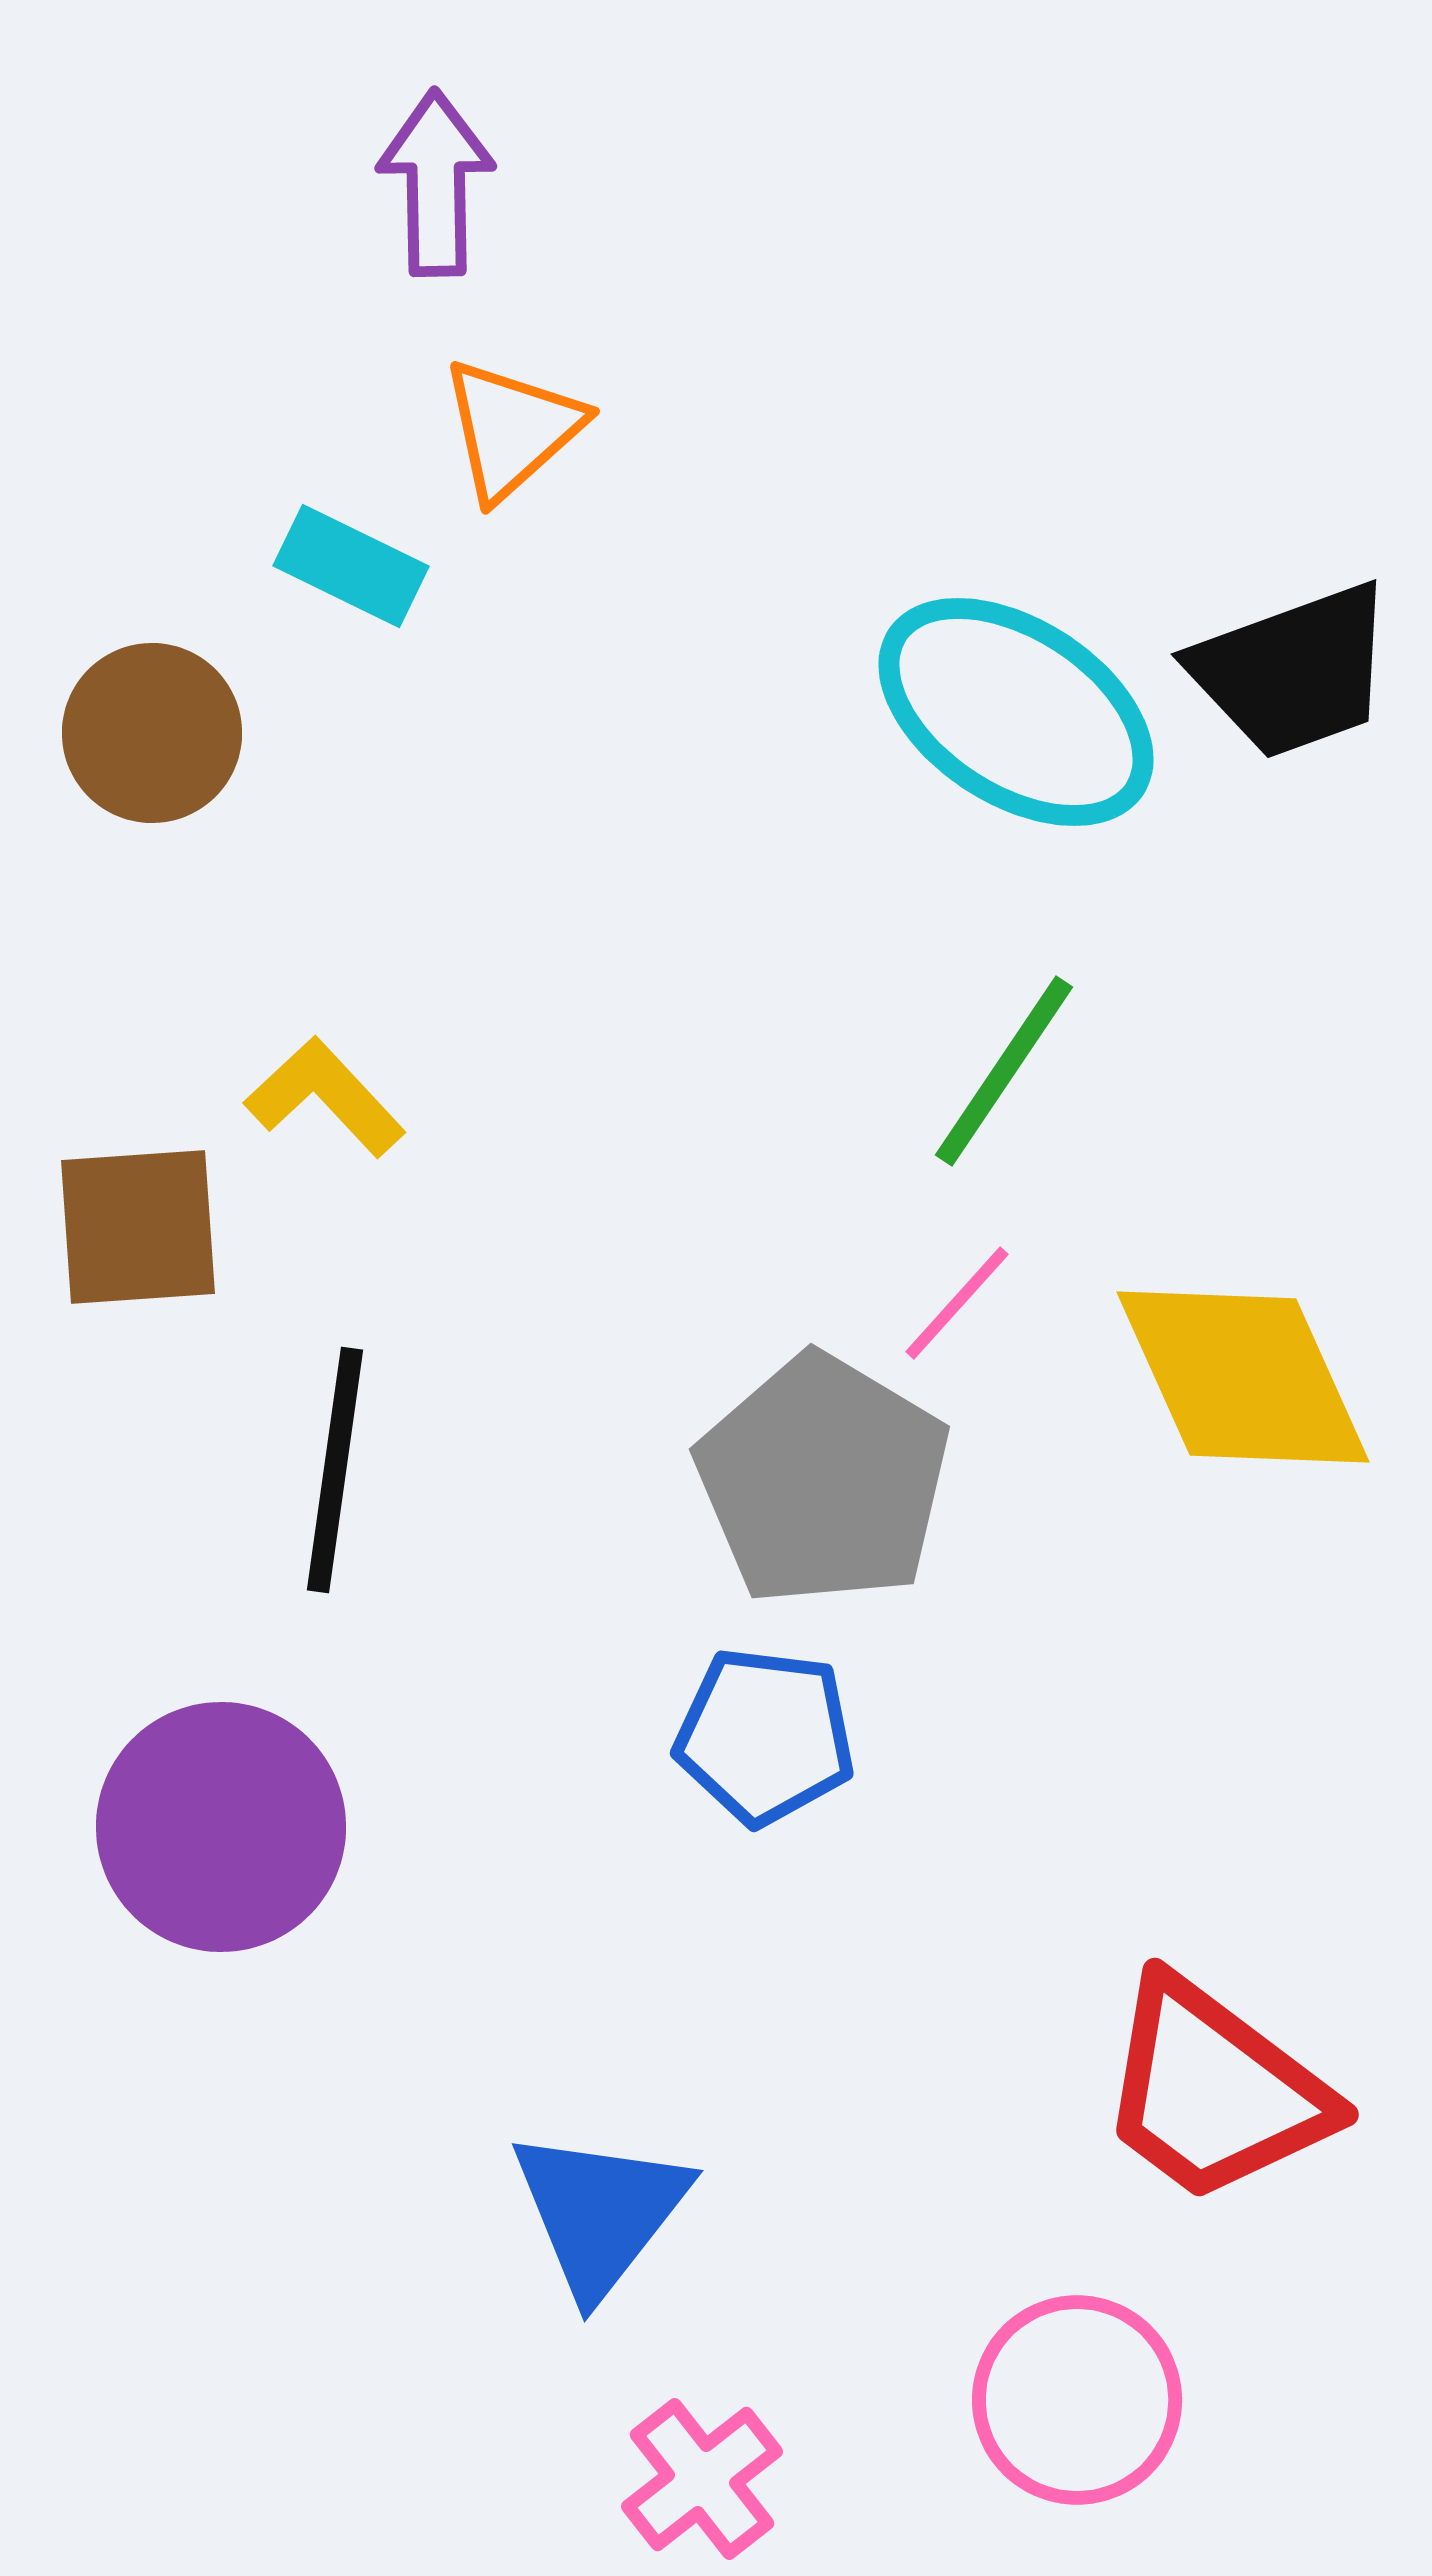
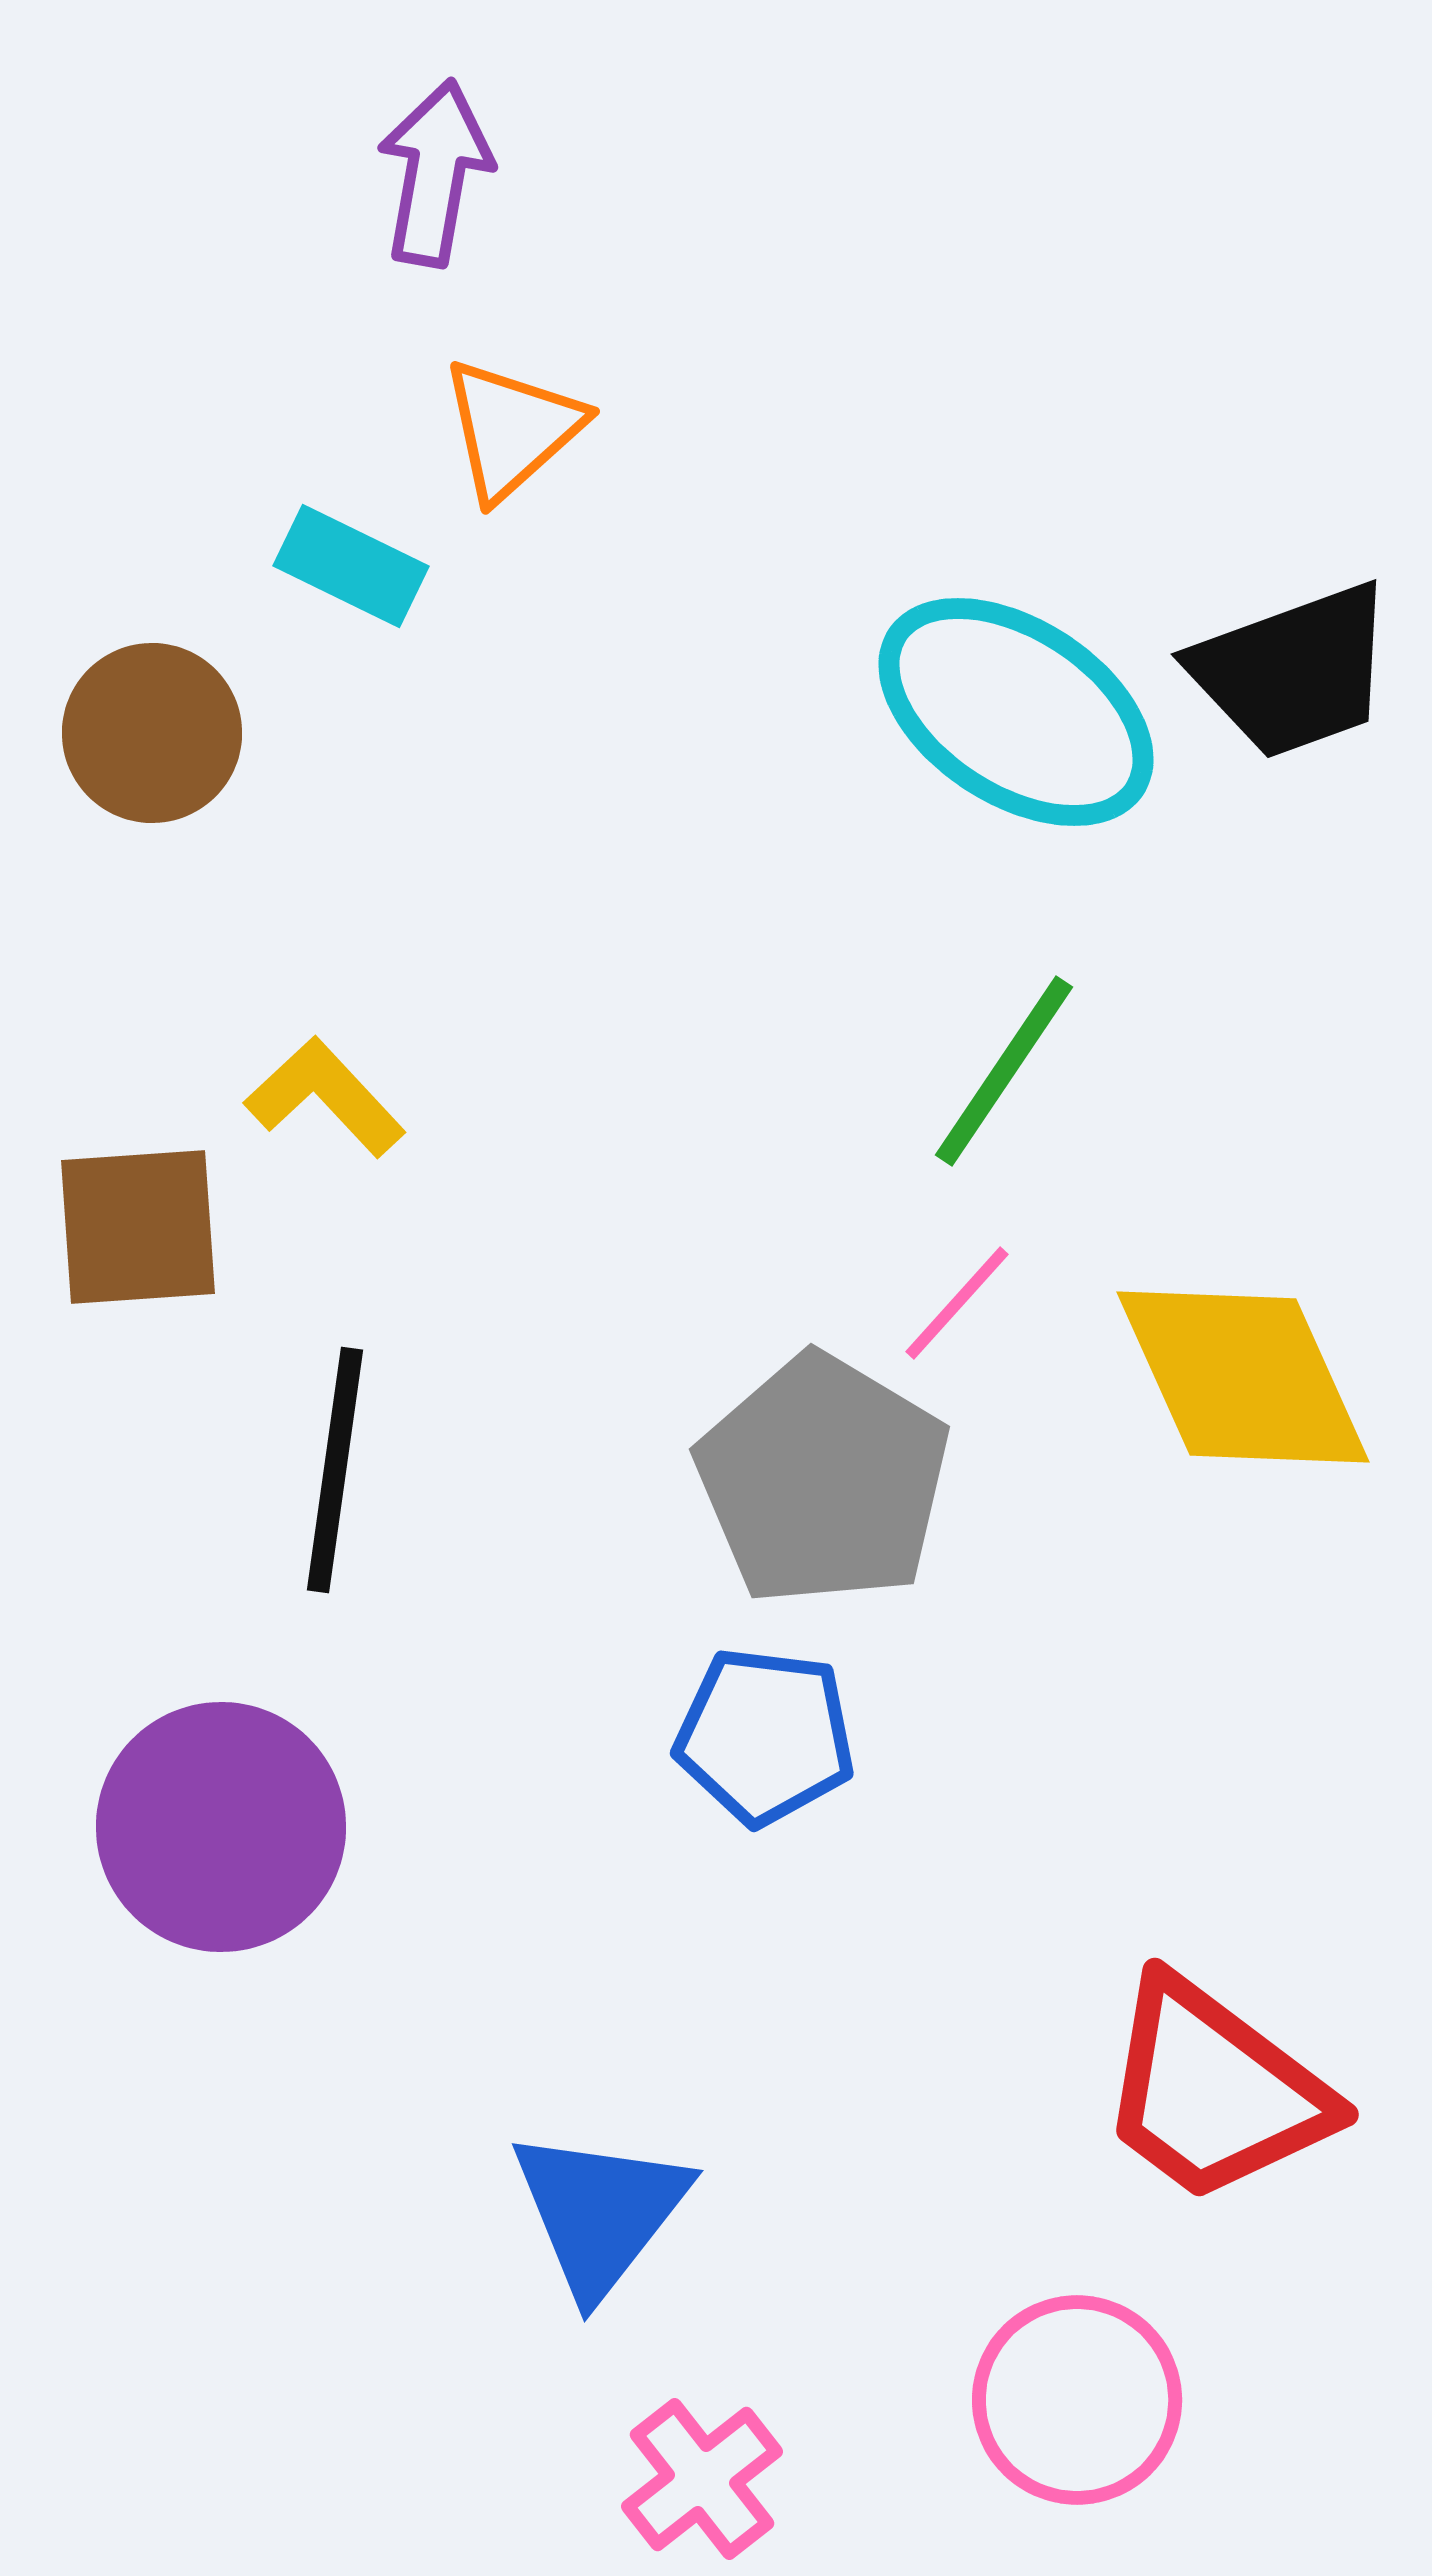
purple arrow: moved 1 px left, 10 px up; rotated 11 degrees clockwise
